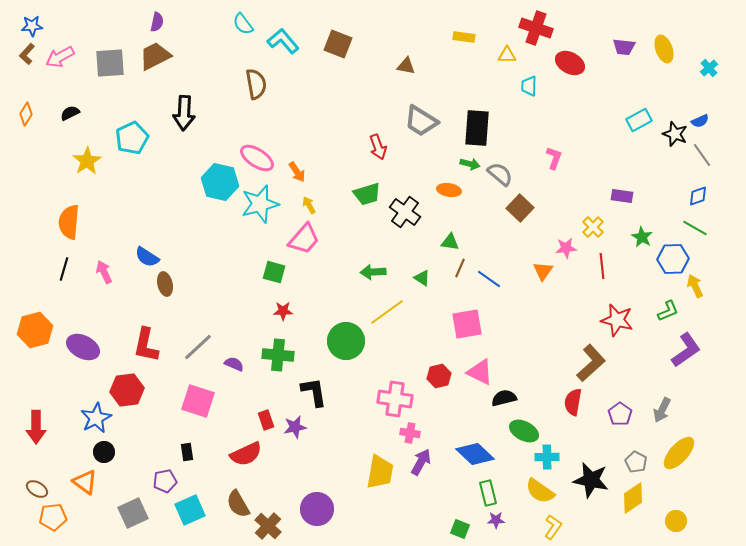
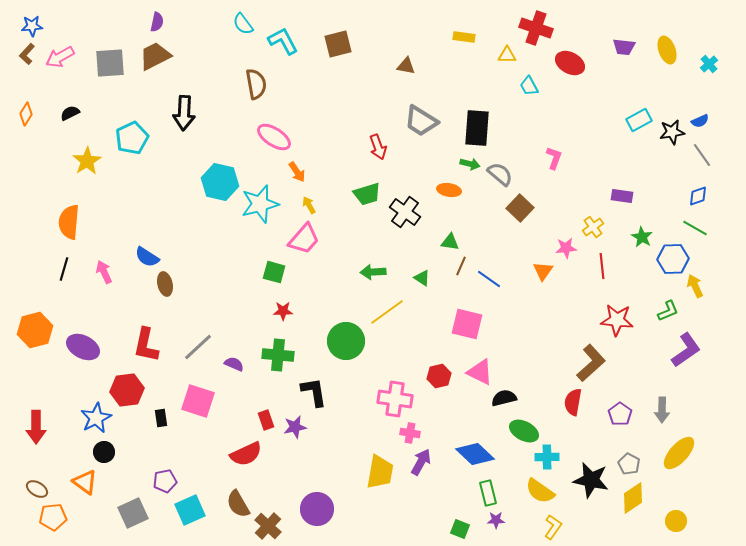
cyan L-shape at (283, 41): rotated 12 degrees clockwise
brown square at (338, 44): rotated 36 degrees counterclockwise
yellow ellipse at (664, 49): moved 3 px right, 1 px down
cyan cross at (709, 68): moved 4 px up
cyan trapezoid at (529, 86): rotated 30 degrees counterclockwise
black star at (675, 134): moved 3 px left, 2 px up; rotated 30 degrees counterclockwise
pink ellipse at (257, 158): moved 17 px right, 21 px up
yellow cross at (593, 227): rotated 10 degrees clockwise
brown line at (460, 268): moved 1 px right, 2 px up
red star at (617, 320): rotated 8 degrees counterclockwise
pink square at (467, 324): rotated 24 degrees clockwise
gray arrow at (662, 410): rotated 25 degrees counterclockwise
black rectangle at (187, 452): moved 26 px left, 34 px up
gray pentagon at (636, 462): moved 7 px left, 2 px down
